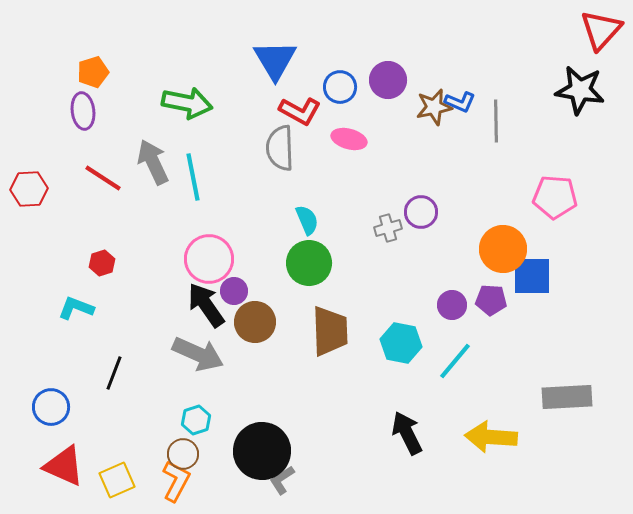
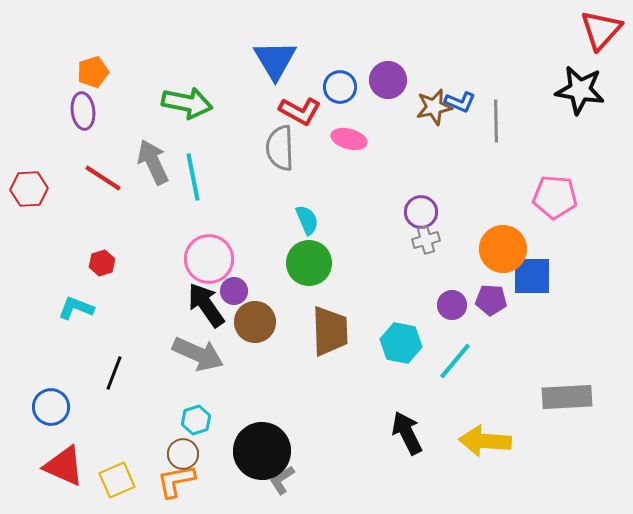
gray cross at (388, 228): moved 38 px right, 12 px down
yellow arrow at (491, 437): moved 6 px left, 4 px down
orange L-shape at (176, 481): rotated 129 degrees counterclockwise
